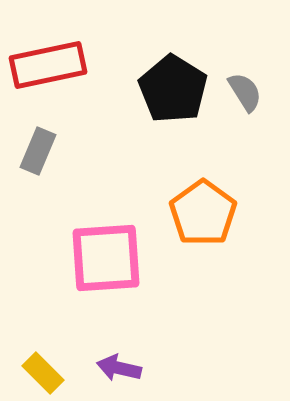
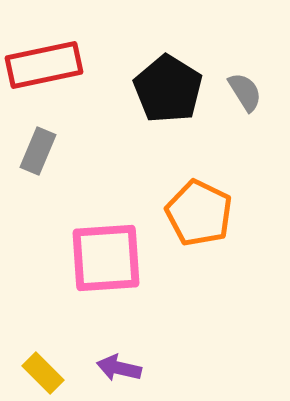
red rectangle: moved 4 px left
black pentagon: moved 5 px left
orange pentagon: moved 4 px left; rotated 10 degrees counterclockwise
